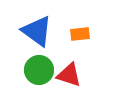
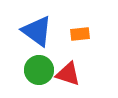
red triangle: moved 1 px left, 1 px up
